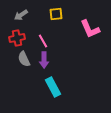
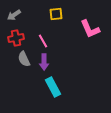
gray arrow: moved 7 px left
red cross: moved 1 px left
purple arrow: moved 2 px down
